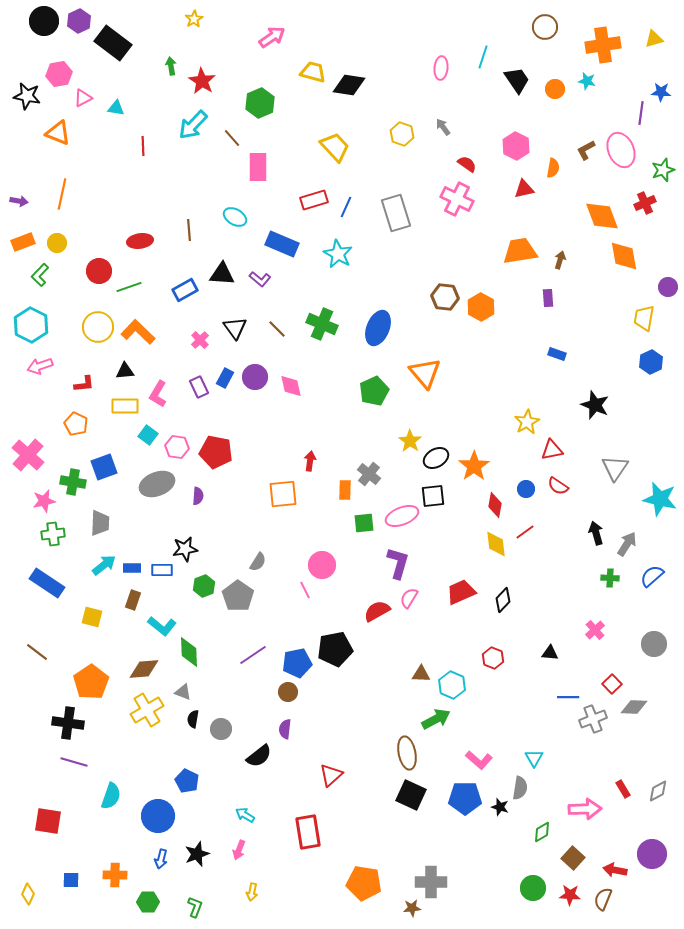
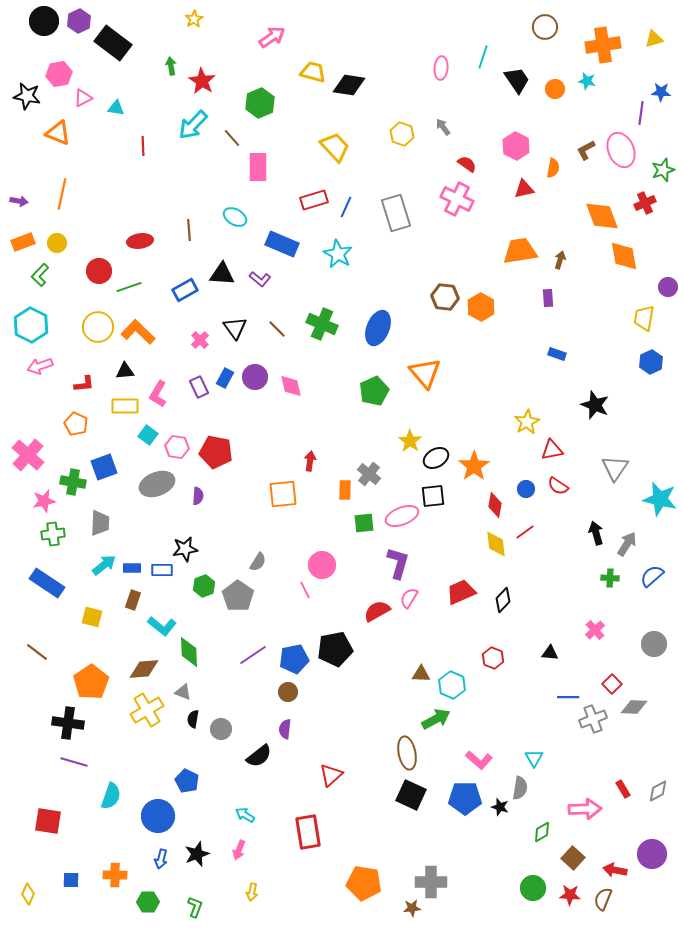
blue pentagon at (297, 663): moved 3 px left, 4 px up
